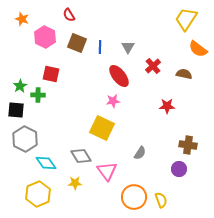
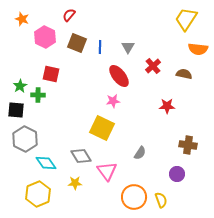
red semicircle: rotated 72 degrees clockwise
orange semicircle: rotated 30 degrees counterclockwise
purple circle: moved 2 px left, 5 px down
